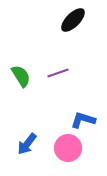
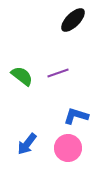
green semicircle: moved 1 px right; rotated 20 degrees counterclockwise
blue L-shape: moved 7 px left, 4 px up
